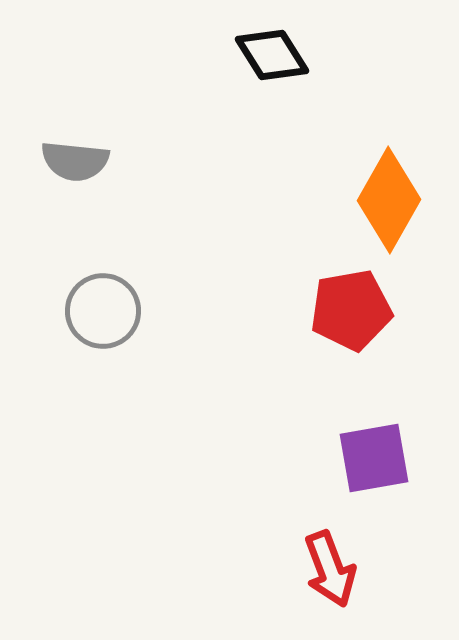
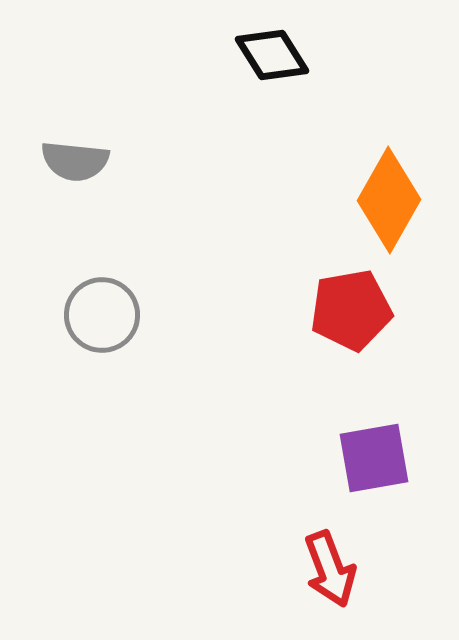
gray circle: moved 1 px left, 4 px down
